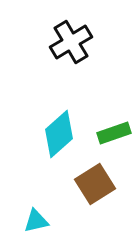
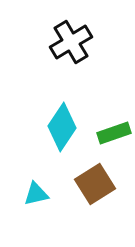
cyan diamond: moved 3 px right, 7 px up; rotated 15 degrees counterclockwise
cyan triangle: moved 27 px up
